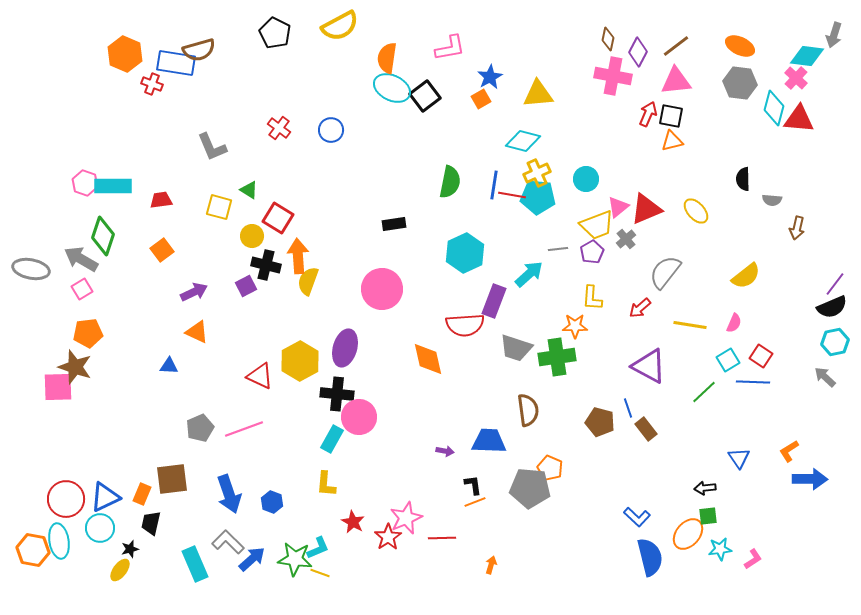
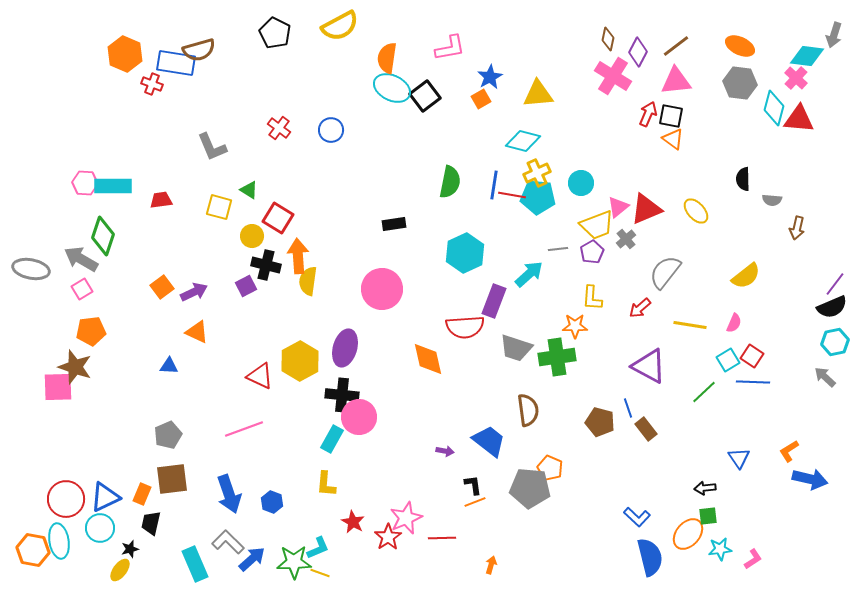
pink cross at (613, 76): rotated 21 degrees clockwise
orange triangle at (672, 141): moved 1 px right, 2 px up; rotated 50 degrees clockwise
cyan circle at (586, 179): moved 5 px left, 4 px down
pink hexagon at (85, 183): rotated 15 degrees counterclockwise
orange square at (162, 250): moved 37 px down
yellow semicircle at (308, 281): rotated 12 degrees counterclockwise
red semicircle at (465, 325): moved 2 px down
orange pentagon at (88, 333): moved 3 px right, 2 px up
red square at (761, 356): moved 9 px left
black cross at (337, 394): moved 5 px right, 1 px down
gray pentagon at (200, 428): moved 32 px left, 7 px down
blue trapezoid at (489, 441): rotated 36 degrees clockwise
blue arrow at (810, 479): rotated 12 degrees clockwise
green star at (295, 559): moved 1 px left, 3 px down; rotated 8 degrees counterclockwise
